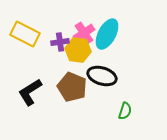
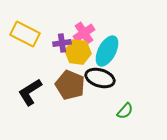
cyan ellipse: moved 17 px down
purple cross: moved 2 px right, 1 px down
yellow hexagon: moved 2 px down
black ellipse: moved 2 px left, 2 px down
brown pentagon: moved 2 px left, 2 px up
green semicircle: rotated 24 degrees clockwise
